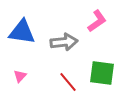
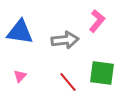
pink L-shape: rotated 15 degrees counterclockwise
blue triangle: moved 2 px left
gray arrow: moved 1 px right, 2 px up
